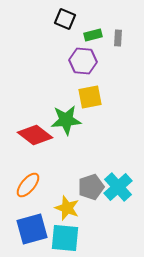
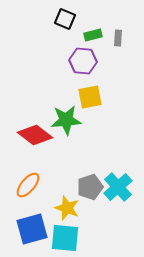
gray pentagon: moved 1 px left
